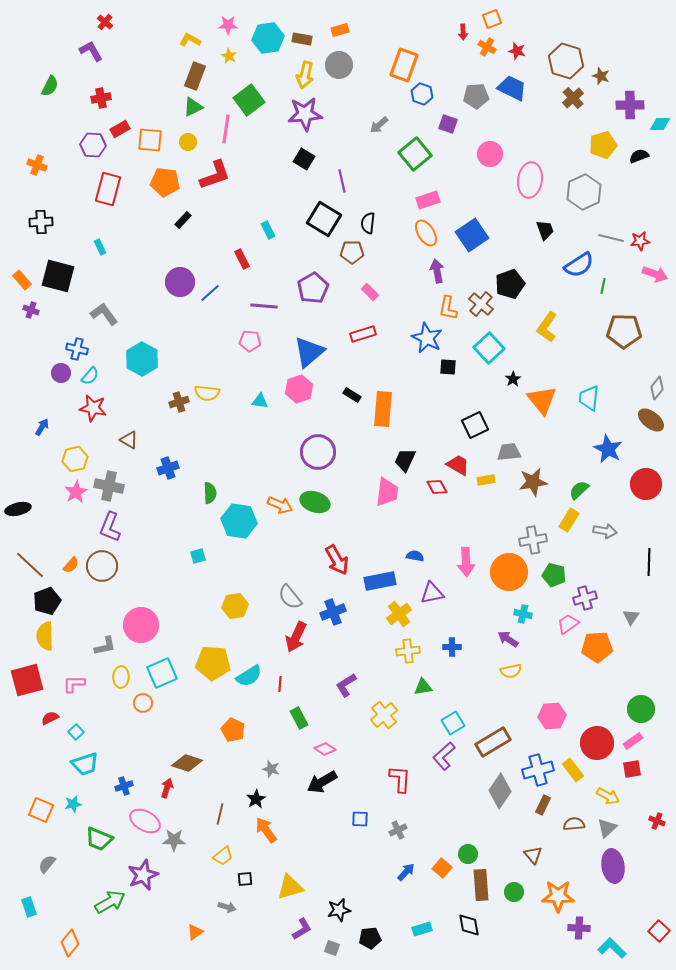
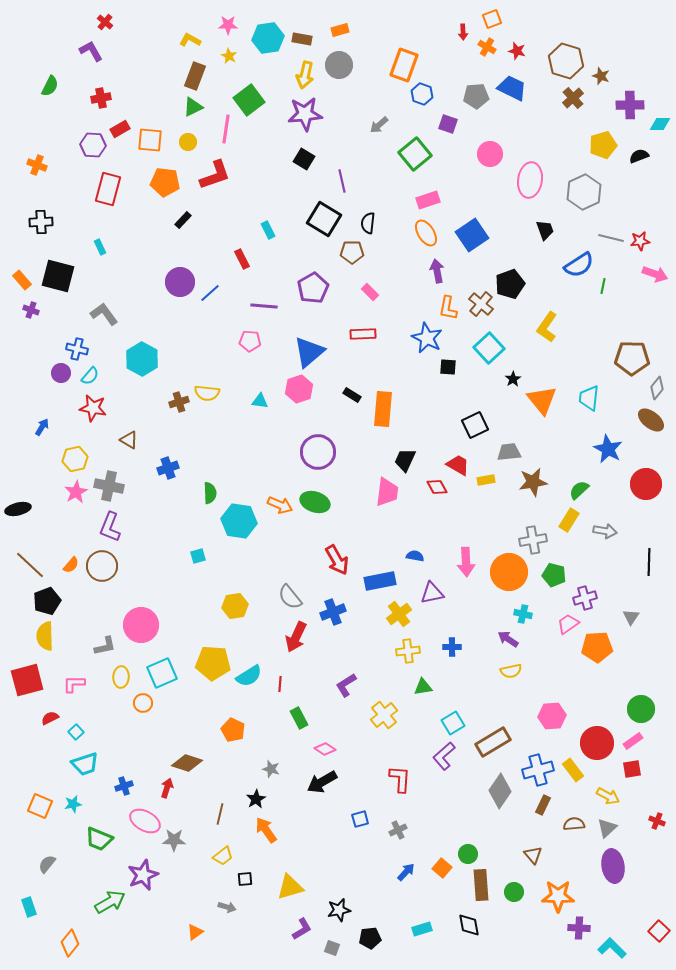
brown pentagon at (624, 331): moved 8 px right, 27 px down
red rectangle at (363, 334): rotated 15 degrees clockwise
orange square at (41, 810): moved 1 px left, 4 px up
blue square at (360, 819): rotated 18 degrees counterclockwise
